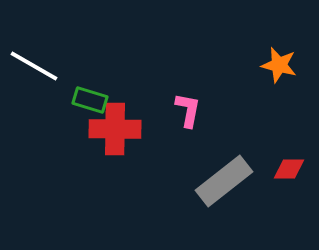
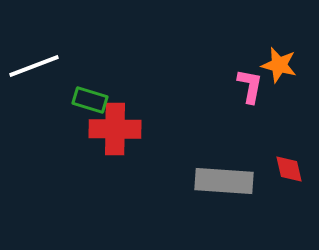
white line: rotated 51 degrees counterclockwise
pink L-shape: moved 62 px right, 24 px up
red diamond: rotated 76 degrees clockwise
gray rectangle: rotated 42 degrees clockwise
